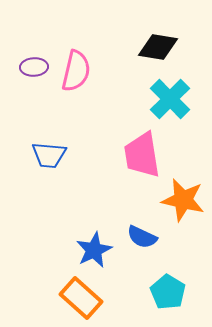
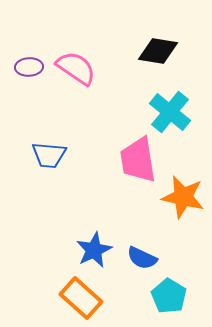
black diamond: moved 4 px down
purple ellipse: moved 5 px left
pink semicircle: moved 3 px up; rotated 69 degrees counterclockwise
cyan cross: moved 13 px down; rotated 6 degrees counterclockwise
pink trapezoid: moved 4 px left, 5 px down
orange star: moved 3 px up
blue semicircle: moved 21 px down
cyan pentagon: moved 1 px right, 4 px down
